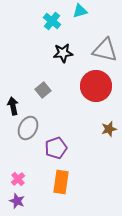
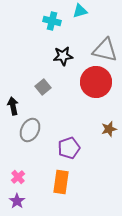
cyan cross: rotated 24 degrees counterclockwise
black star: moved 3 px down
red circle: moved 4 px up
gray square: moved 3 px up
gray ellipse: moved 2 px right, 2 px down
purple pentagon: moved 13 px right
pink cross: moved 2 px up
purple star: rotated 14 degrees clockwise
